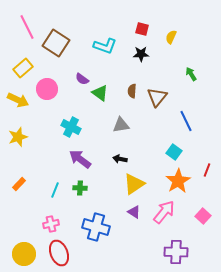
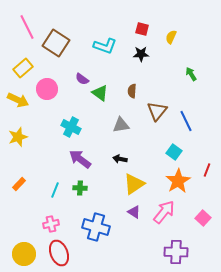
brown triangle: moved 14 px down
pink square: moved 2 px down
